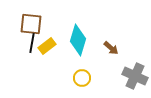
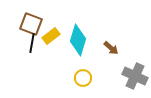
brown square: rotated 15 degrees clockwise
yellow rectangle: moved 4 px right, 10 px up
yellow circle: moved 1 px right
